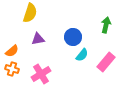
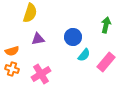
orange semicircle: rotated 24 degrees clockwise
cyan semicircle: moved 2 px right
